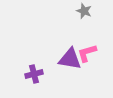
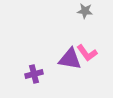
gray star: moved 1 px right; rotated 14 degrees counterclockwise
pink L-shape: rotated 110 degrees counterclockwise
